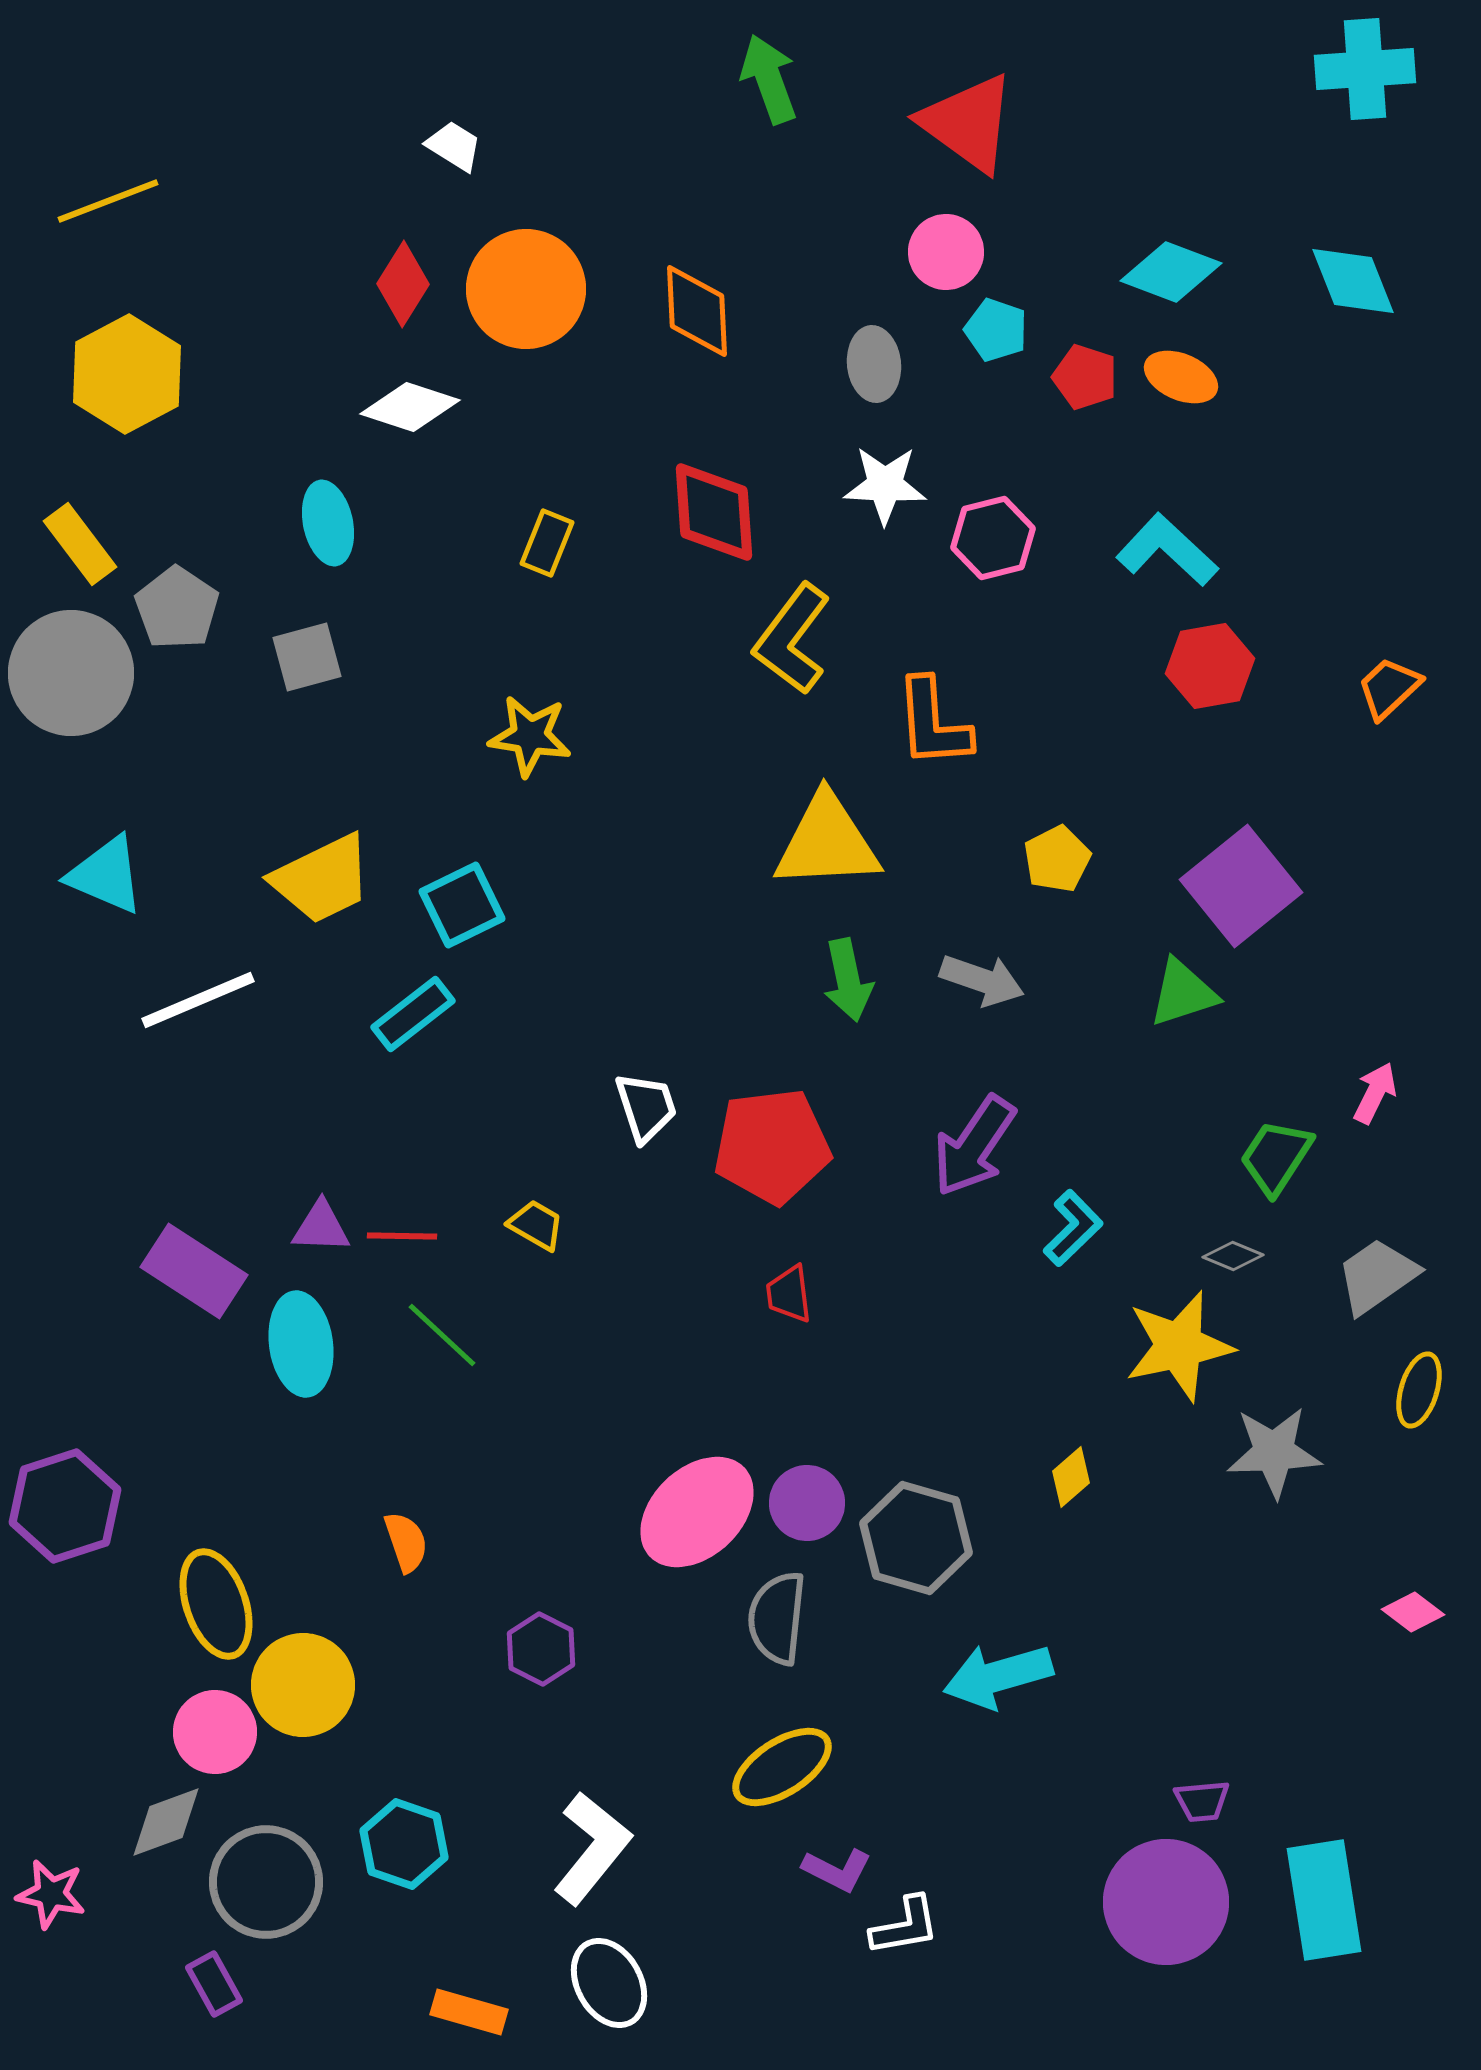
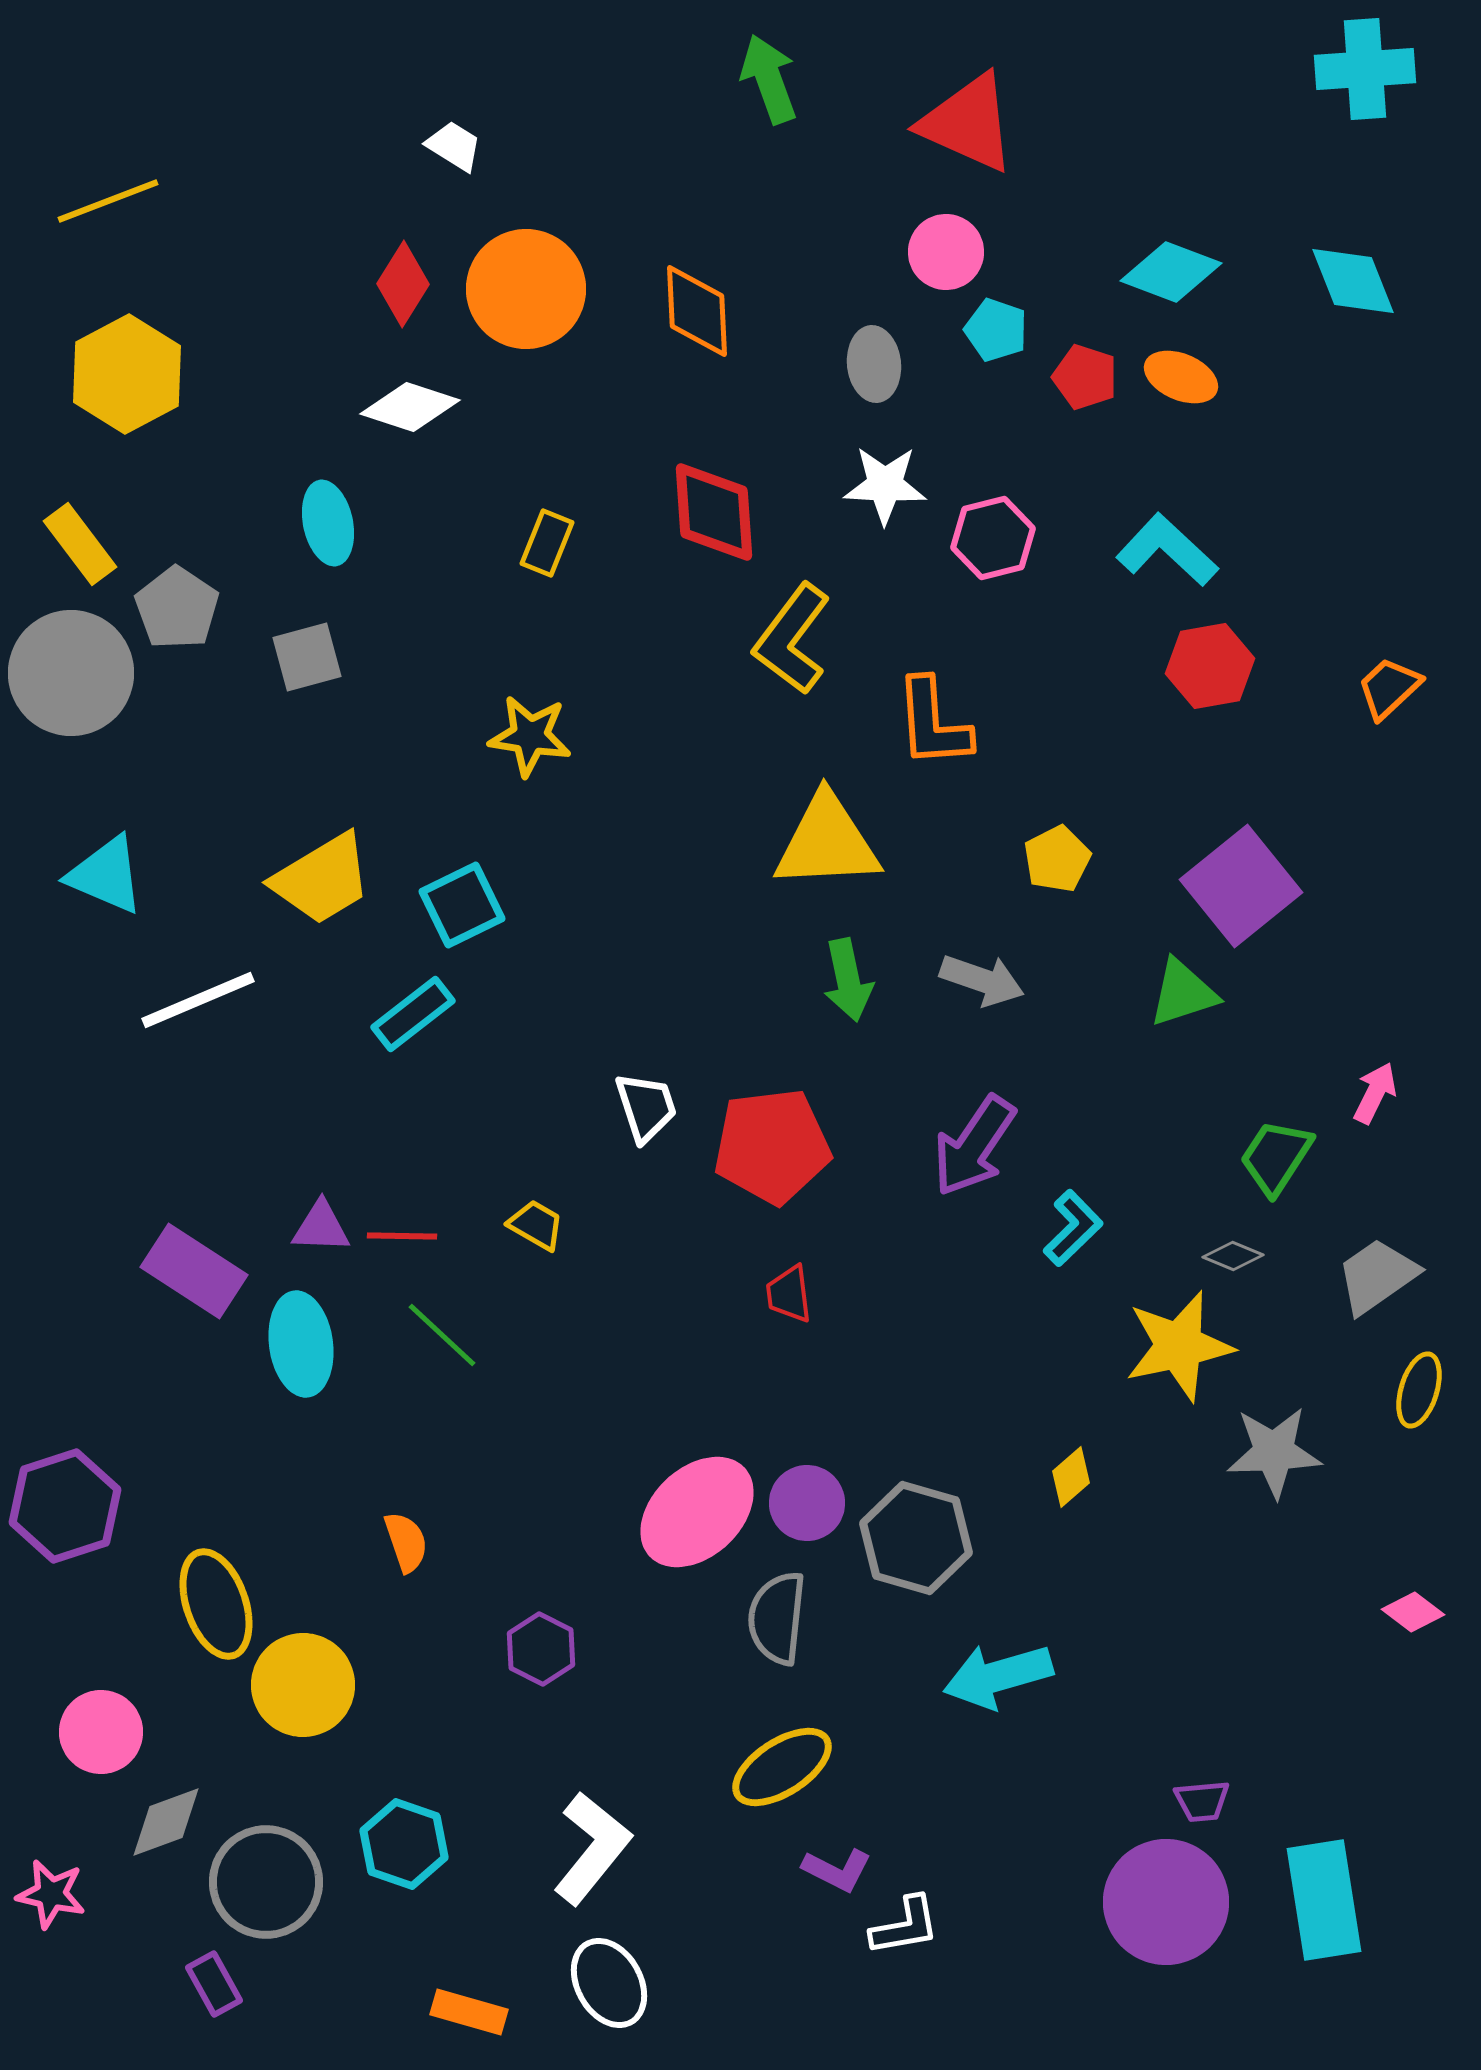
red triangle at (968, 123): rotated 12 degrees counterclockwise
yellow trapezoid at (322, 879): rotated 5 degrees counterclockwise
pink circle at (215, 1732): moved 114 px left
